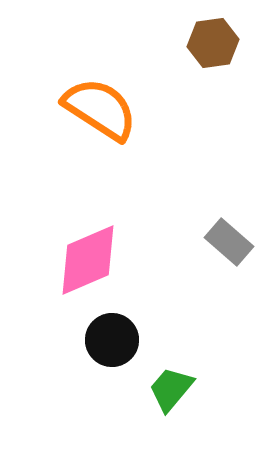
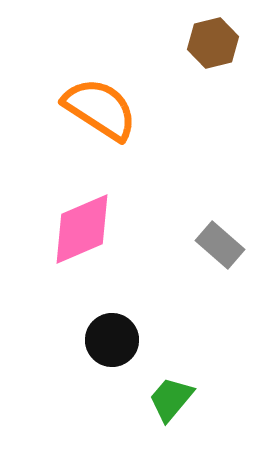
brown hexagon: rotated 6 degrees counterclockwise
gray rectangle: moved 9 px left, 3 px down
pink diamond: moved 6 px left, 31 px up
green trapezoid: moved 10 px down
